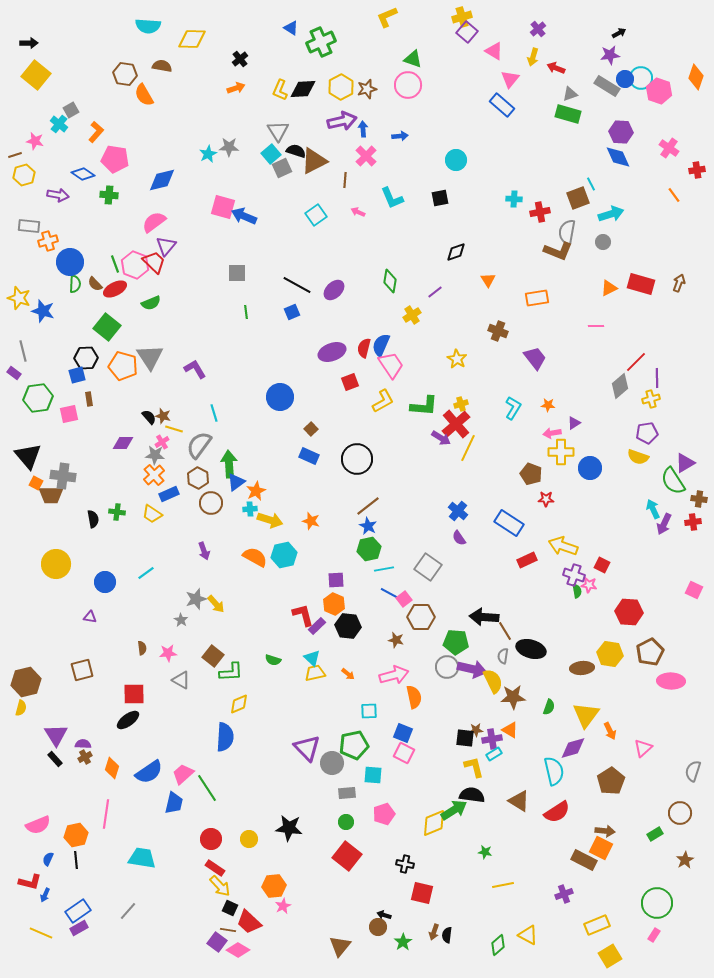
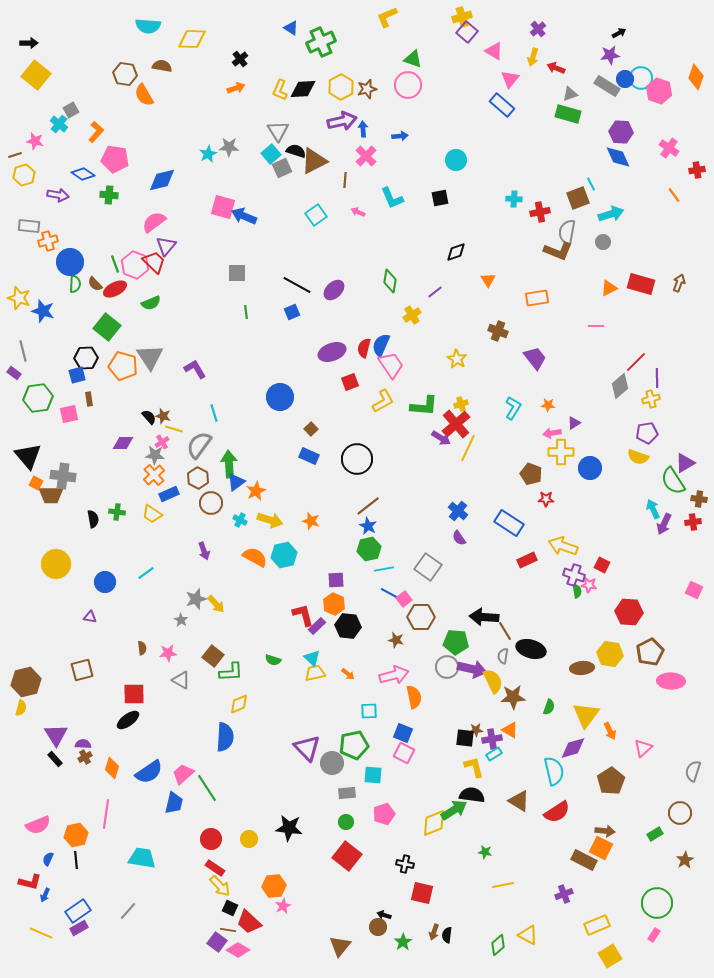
cyan cross at (250, 509): moved 10 px left, 11 px down; rotated 32 degrees clockwise
